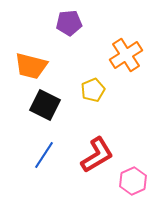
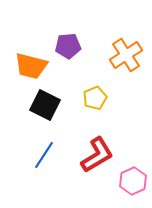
purple pentagon: moved 1 px left, 23 px down
yellow pentagon: moved 2 px right, 8 px down
